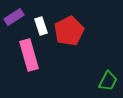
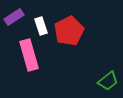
green trapezoid: rotated 25 degrees clockwise
